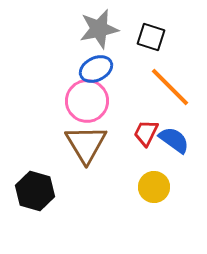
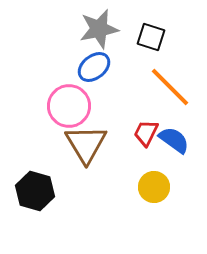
blue ellipse: moved 2 px left, 2 px up; rotated 12 degrees counterclockwise
pink circle: moved 18 px left, 5 px down
